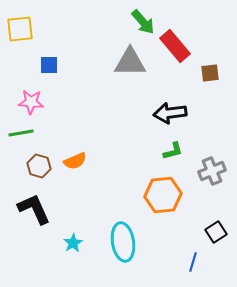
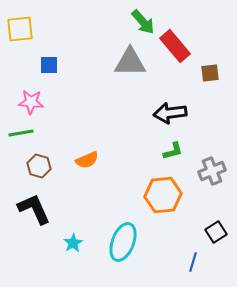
orange semicircle: moved 12 px right, 1 px up
cyan ellipse: rotated 30 degrees clockwise
